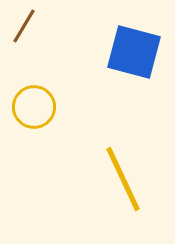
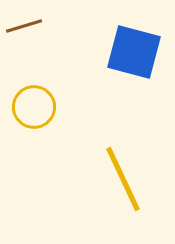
brown line: rotated 42 degrees clockwise
